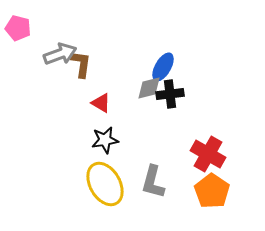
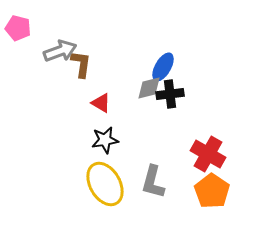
gray arrow: moved 3 px up
